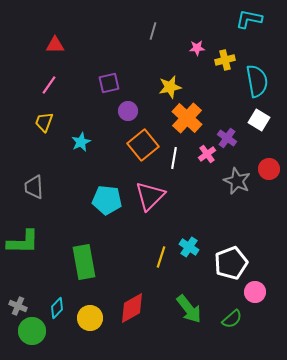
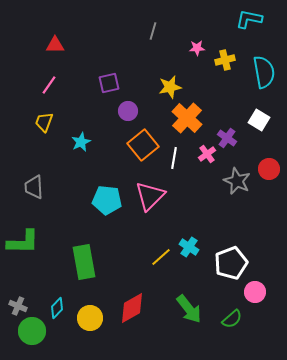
cyan semicircle: moved 7 px right, 9 px up
yellow line: rotated 30 degrees clockwise
